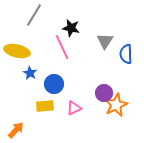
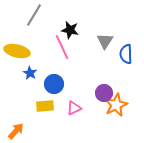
black star: moved 1 px left, 2 px down
orange arrow: moved 1 px down
